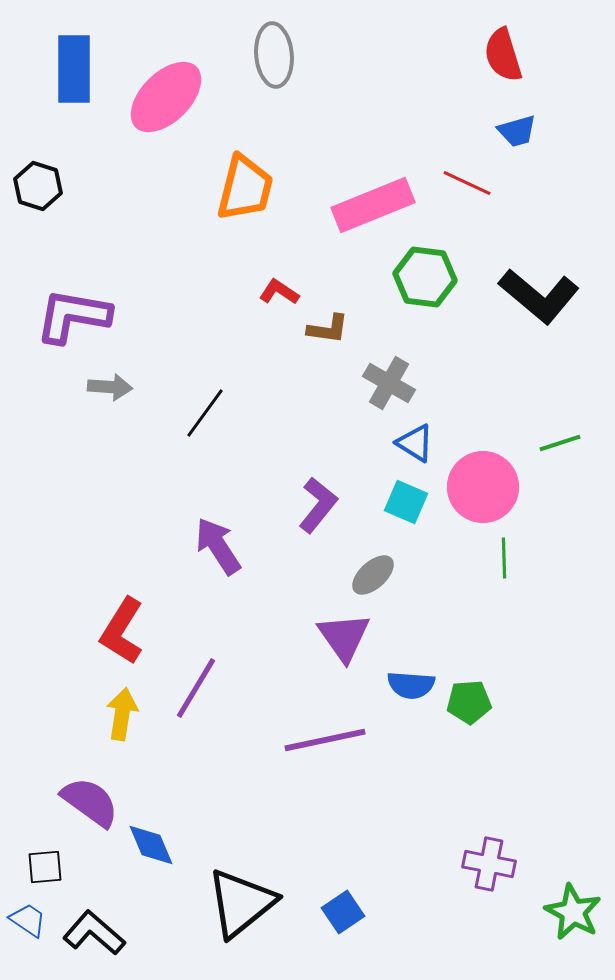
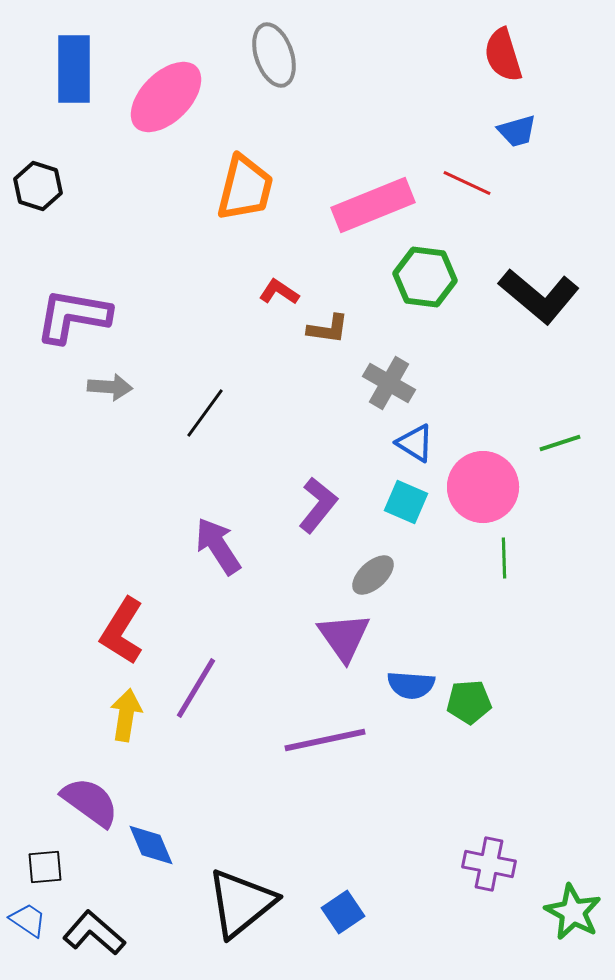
gray ellipse at (274, 55): rotated 14 degrees counterclockwise
yellow arrow at (122, 714): moved 4 px right, 1 px down
